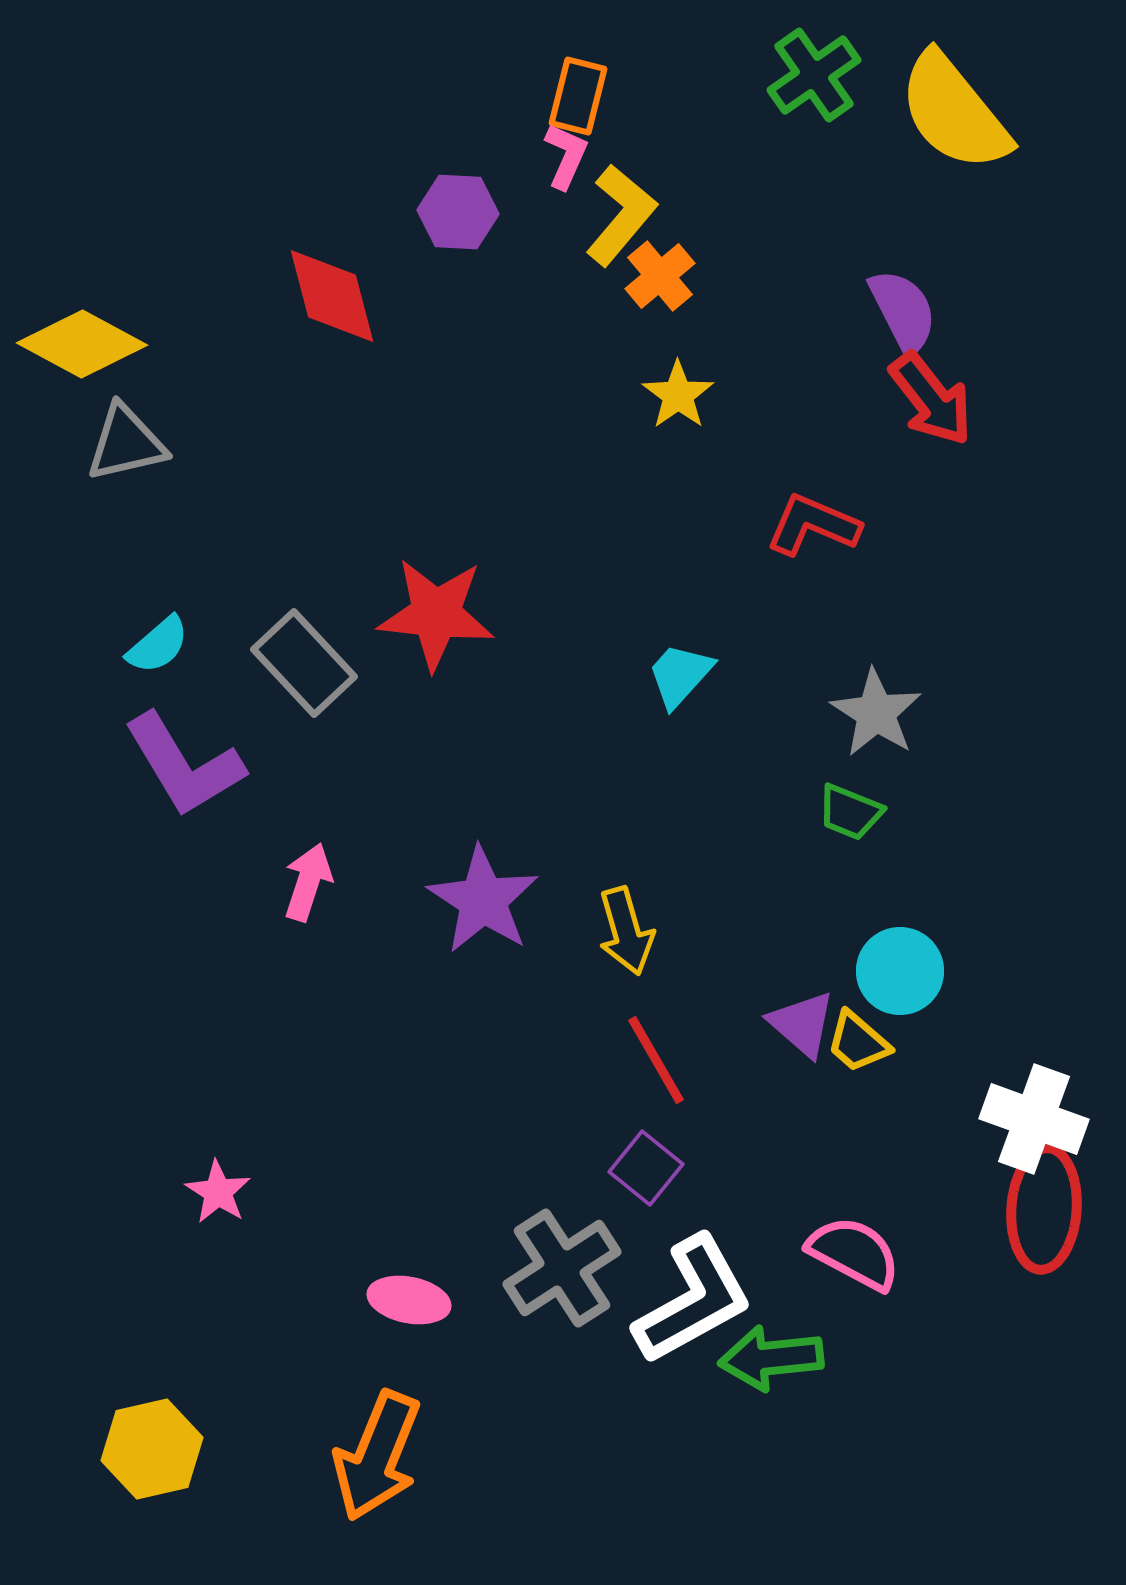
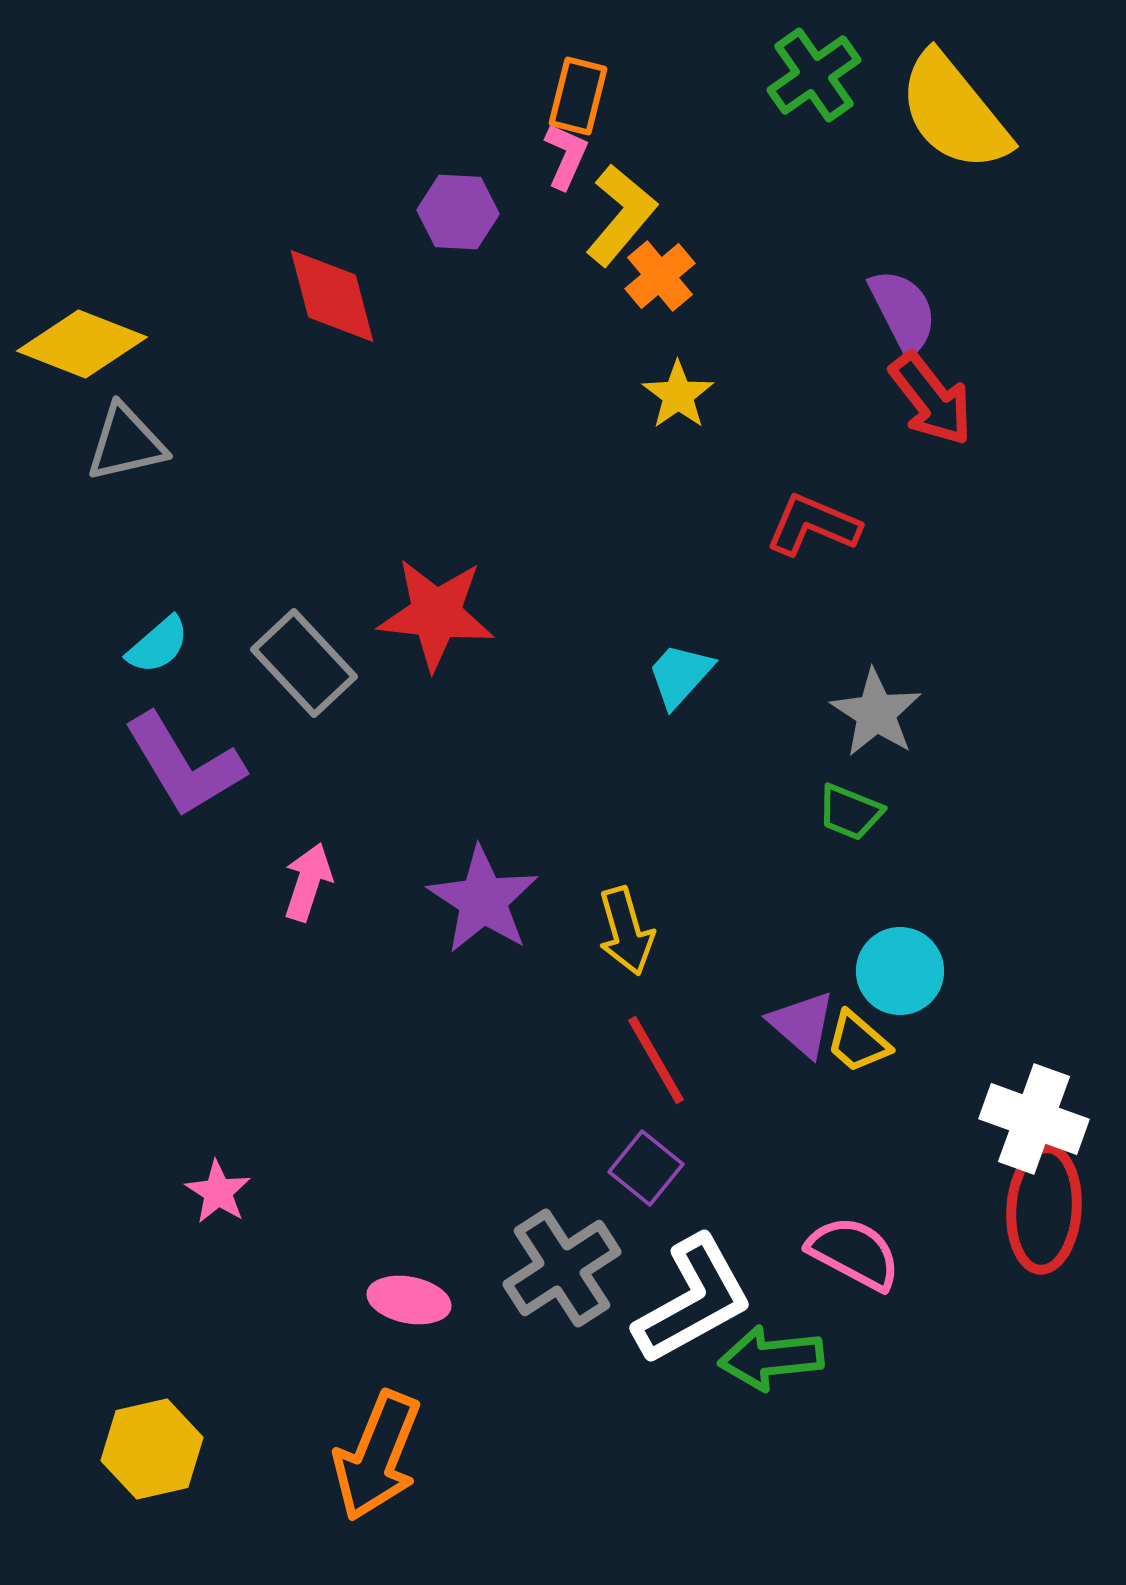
yellow diamond: rotated 7 degrees counterclockwise
